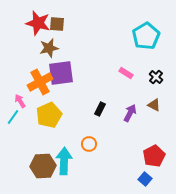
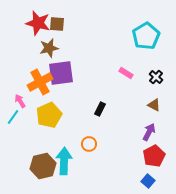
purple arrow: moved 19 px right, 19 px down
brown hexagon: rotated 10 degrees counterclockwise
blue square: moved 3 px right, 2 px down
